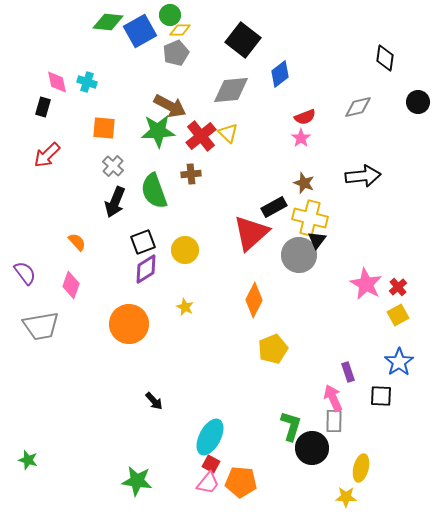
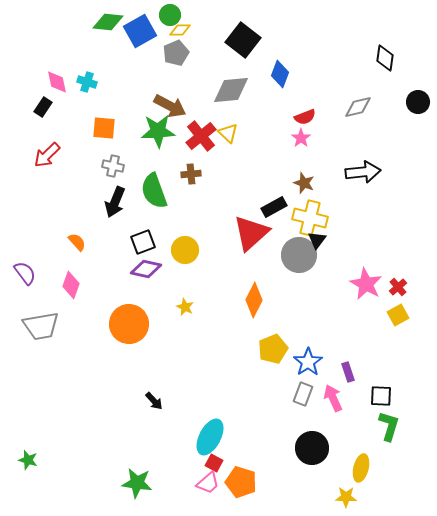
blue diamond at (280, 74): rotated 32 degrees counterclockwise
black rectangle at (43, 107): rotated 18 degrees clockwise
gray cross at (113, 166): rotated 30 degrees counterclockwise
black arrow at (363, 176): moved 4 px up
purple diamond at (146, 269): rotated 44 degrees clockwise
blue star at (399, 362): moved 91 px left
gray rectangle at (334, 421): moved 31 px left, 27 px up; rotated 20 degrees clockwise
green L-shape at (291, 426): moved 98 px right
red square at (211, 464): moved 3 px right, 1 px up
green star at (137, 481): moved 2 px down
orange pentagon at (241, 482): rotated 12 degrees clockwise
pink trapezoid at (208, 483): rotated 10 degrees clockwise
